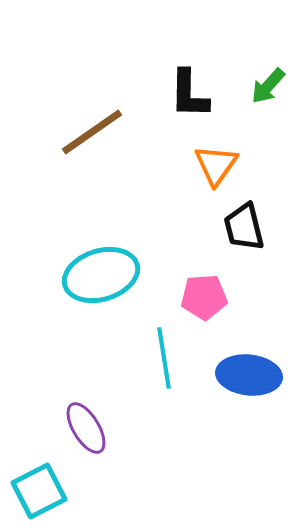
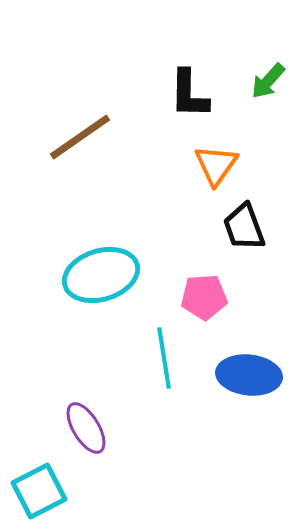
green arrow: moved 5 px up
brown line: moved 12 px left, 5 px down
black trapezoid: rotated 6 degrees counterclockwise
